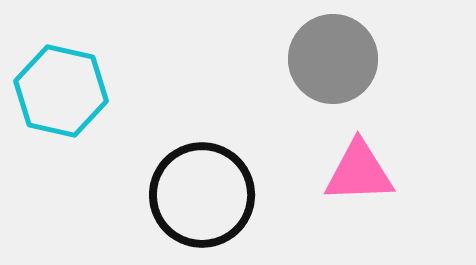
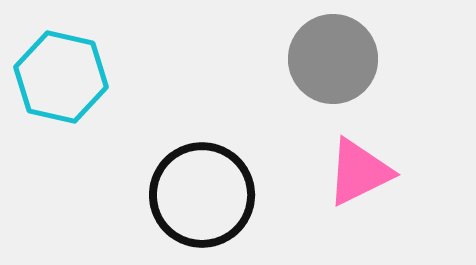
cyan hexagon: moved 14 px up
pink triangle: rotated 24 degrees counterclockwise
